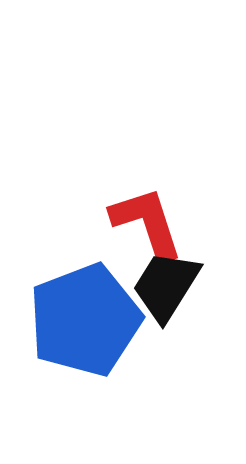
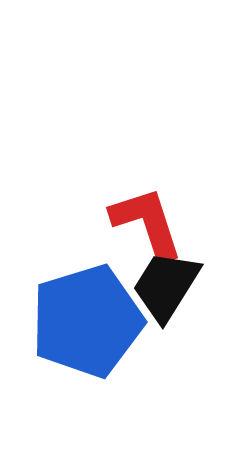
blue pentagon: moved 2 px right, 1 px down; rotated 4 degrees clockwise
